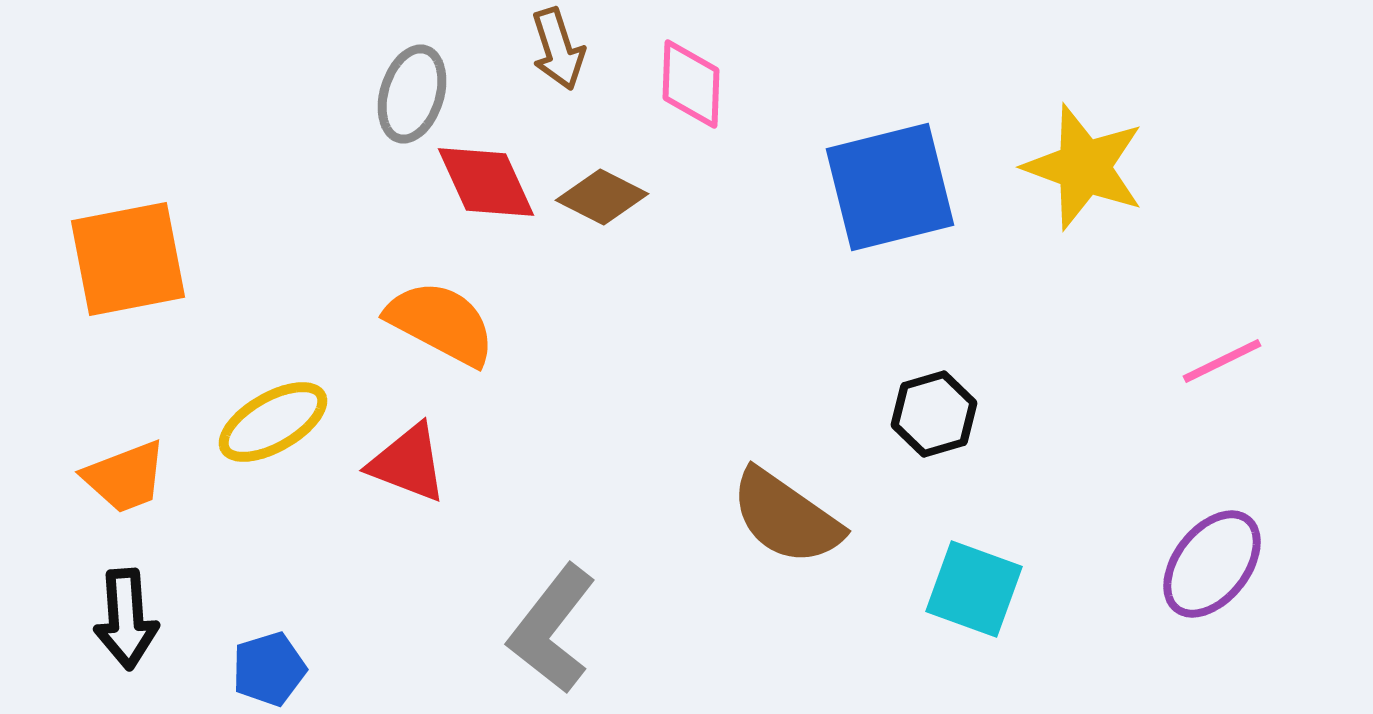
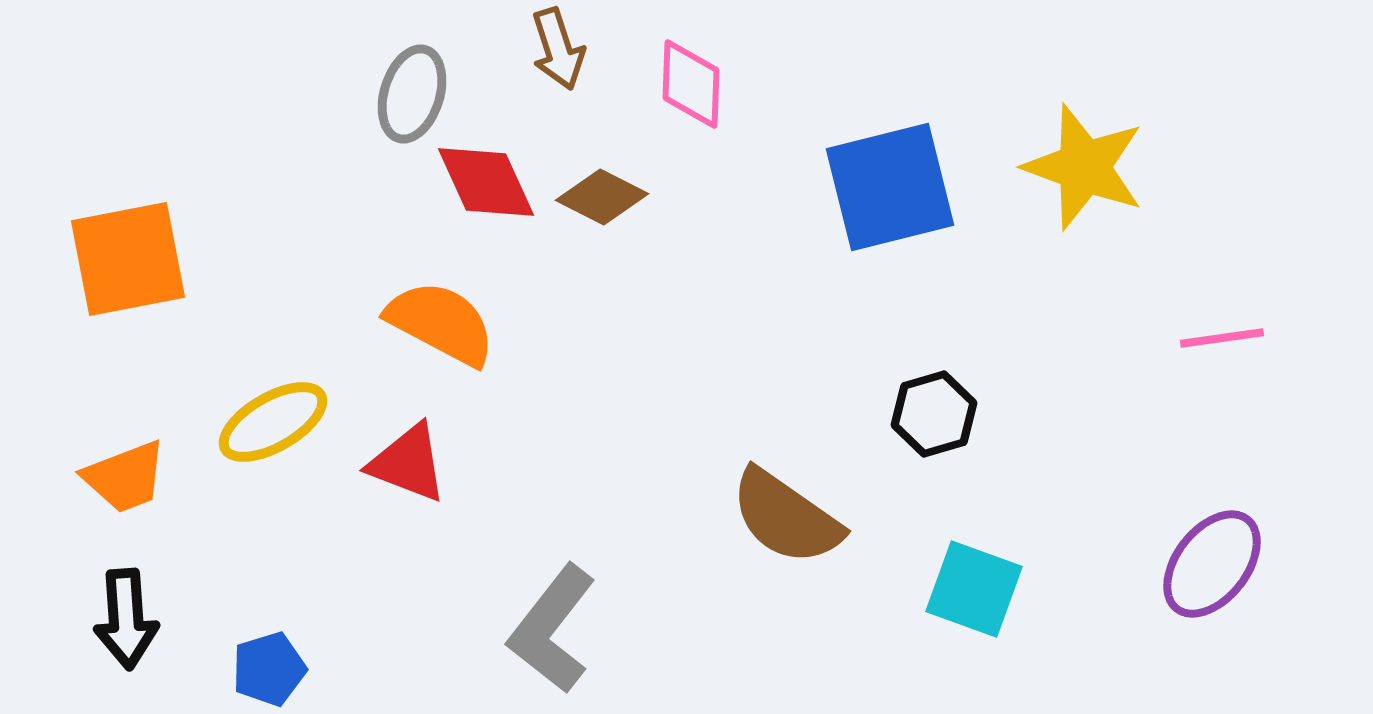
pink line: moved 23 px up; rotated 18 degrees clockwise
